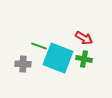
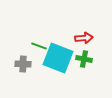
red arrow: rotated 36 degrees counterclockwise
